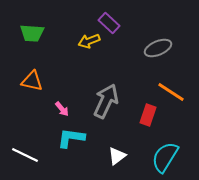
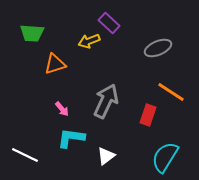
orange triangle: moved 23 px right, 17 px up; rotated 30 degrees counterclockwise
white triangle: moved 11 px left
